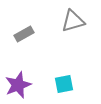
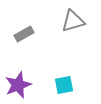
cyan square: moved 1 px down
